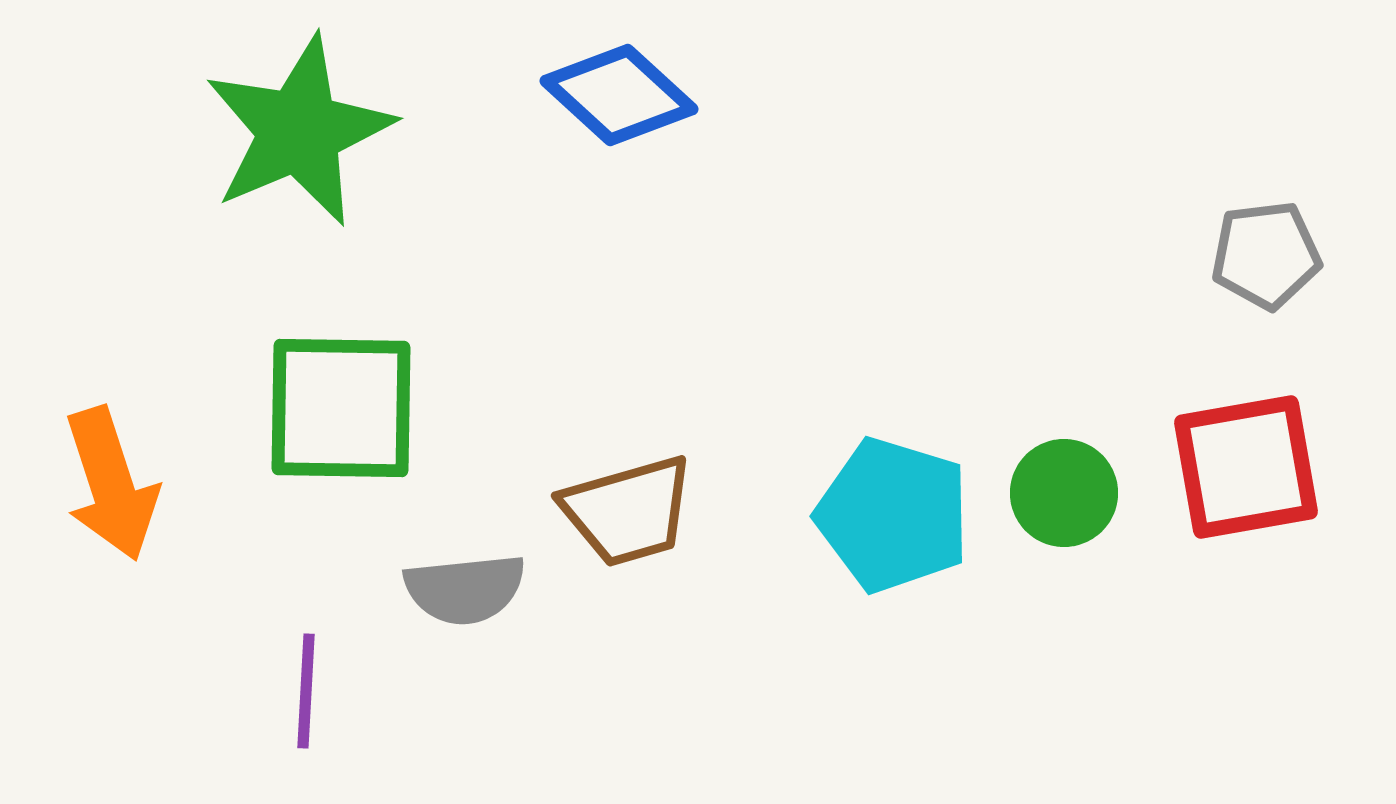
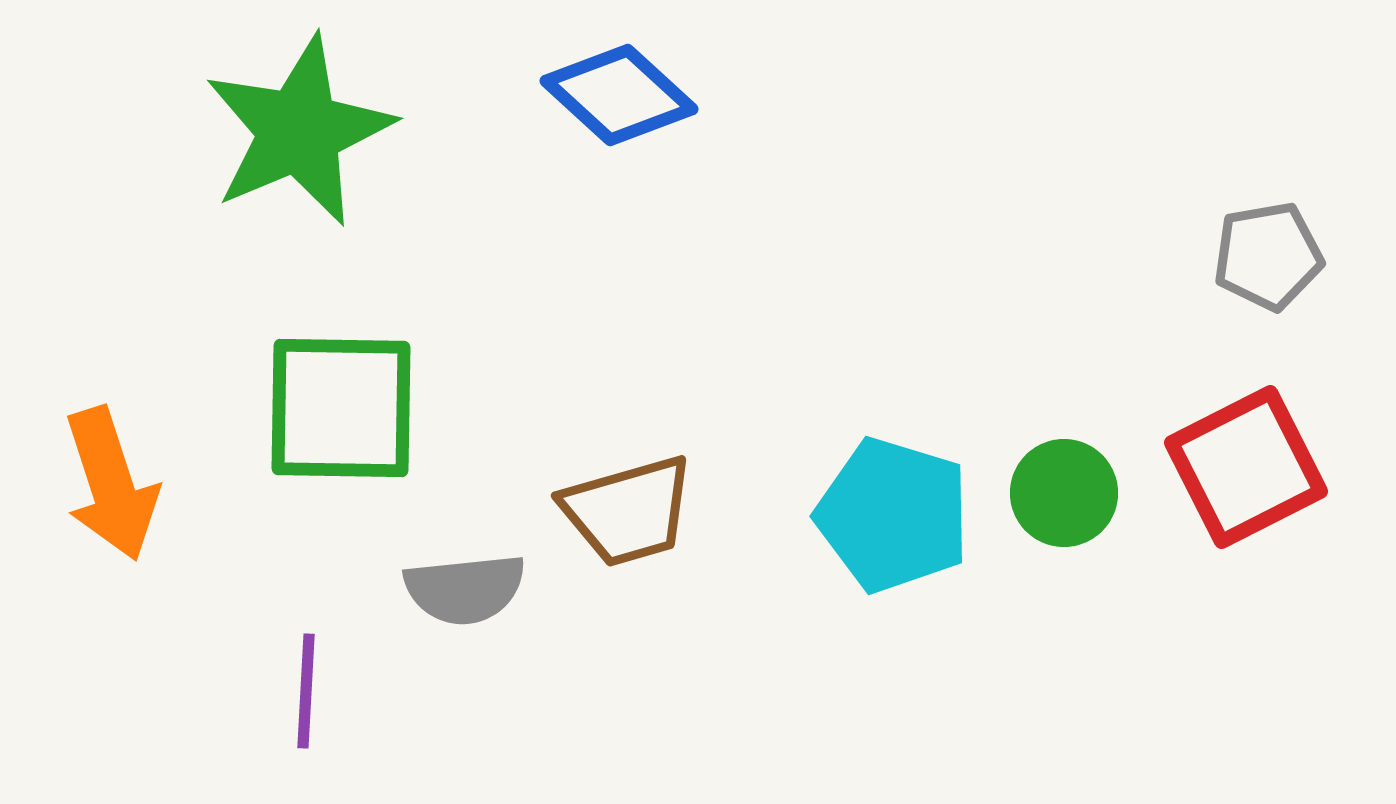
gray pentagon: moved 2 px right, 1 px down; rotated 3 degrees counterclockwise
red square: rotated 17 degrees counterclockwise
